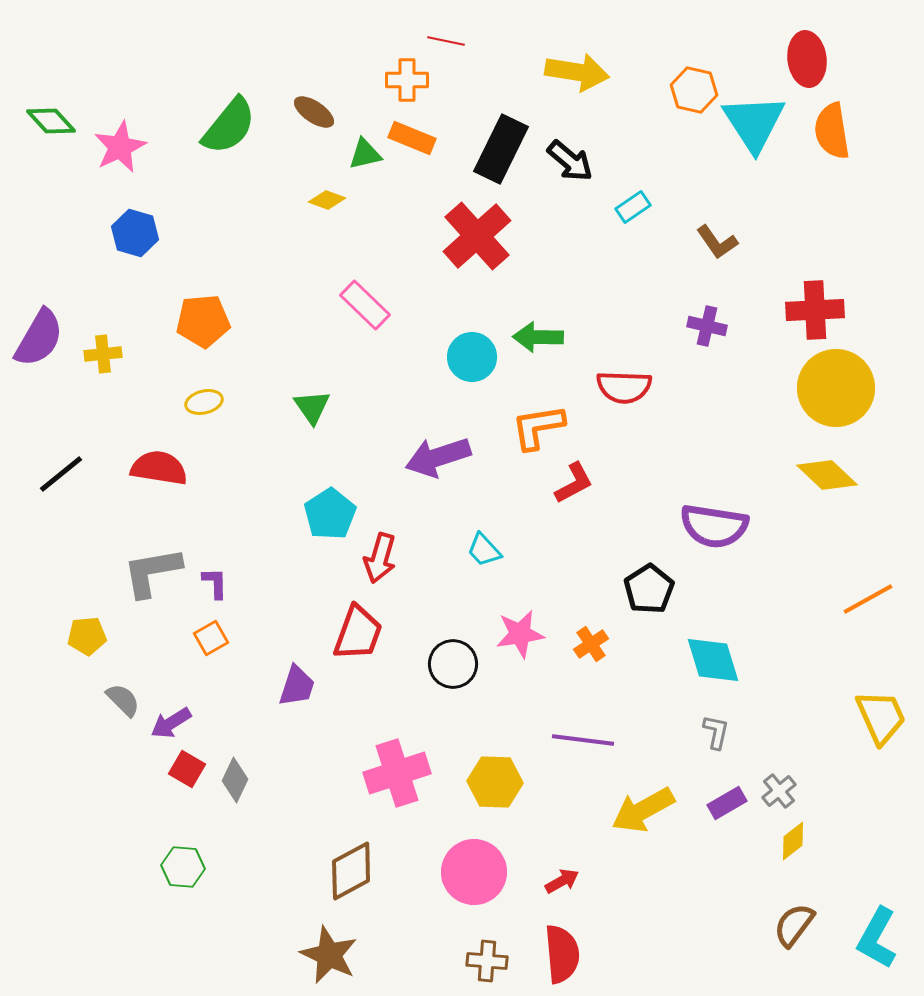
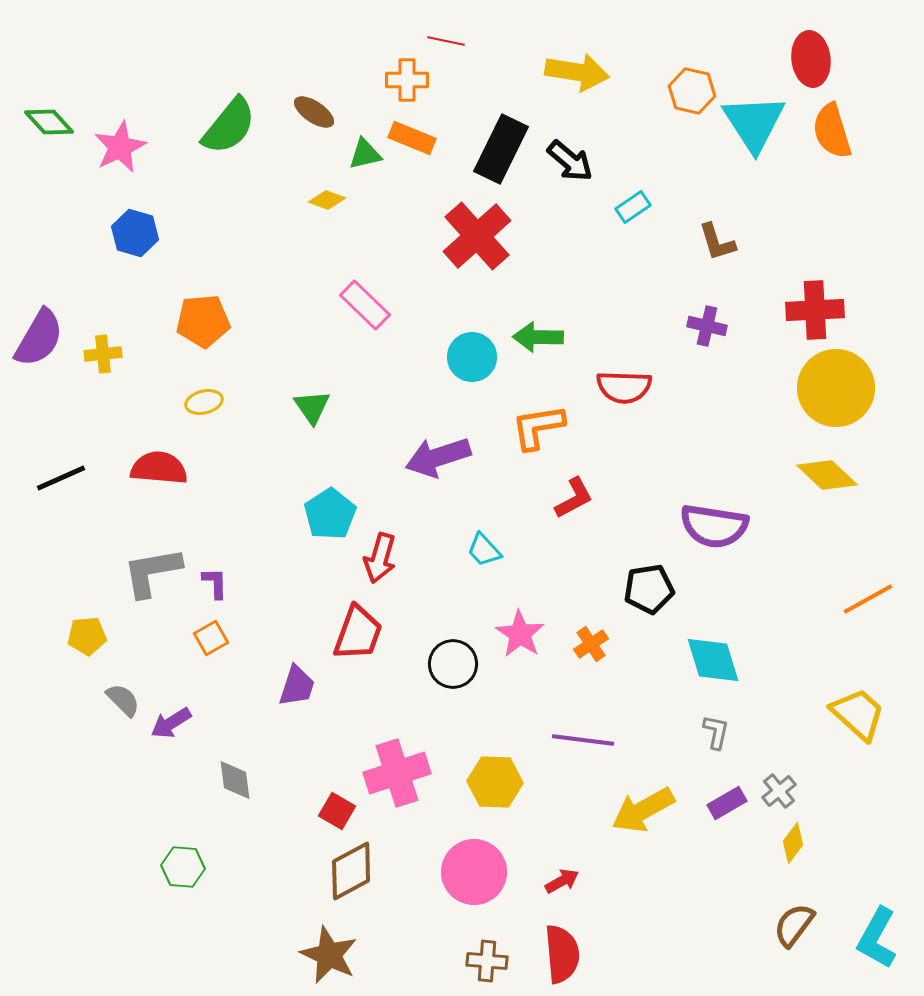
red ellipse at (807, 59): moved 4 px right
orange hexagon at (694, 90): moved 2 px left, 1 px down
green diamond at (51, 121): moved 2 px left, 1 px down
orange semicircle at (832, 131): rotated 8 degrees counterclockwise
brown L-shape at (717, 242): rotated 18 degrees clockwise
red semicircle at (159, 468): rotated 4 degrees counterclockwise
black line at (61, 474): moved 4 px down; rotated 15 degrees clockwise
red L-shape at (574, 483): moved 15 px down
black pentagon at (649, 589): rotated 24 degrees clockwise
pink star at (520, 634): rotated 30 degrees counterclockwise
yellow trapezoid at (881, 717): moved 23 px left, 3 px up; rotated 24 degrees counterclockwise
red square at (187, 769): moved 150 px right, 42 px down
gray diamond at (235, 780): rotated 33 degrees counterclockwise
yellow diamond at (793, 841): moved 2 px down; rotated 15 degrees counterclockwise
